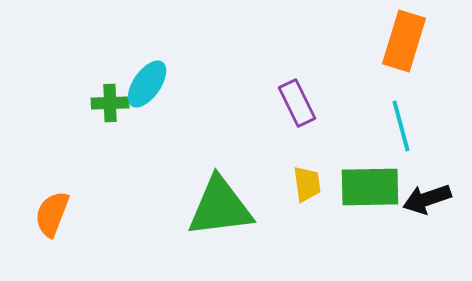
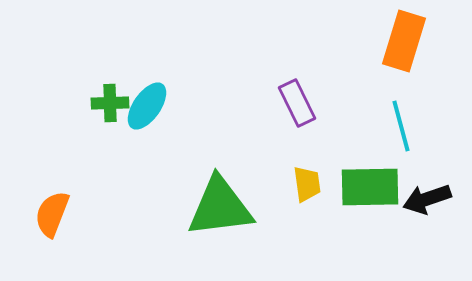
cyan ellipse: moved 22 px down
